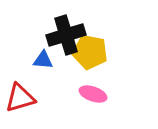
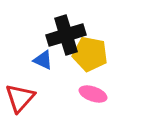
yellow pentagon: moved 2 px down
blue triangle: rotated 20 degrees clockwise
red triangle: rotated 32 degrees counterclockwise
